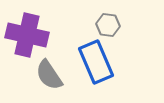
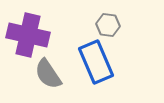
purple cross: moved 1 px right
gray semicircle: moved 1 px left, 1 px up
